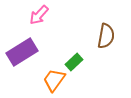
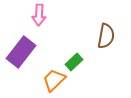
pink arrow: rotated 40 degrees counterclockwise
purple rectangle: moved 1 px left; rotated 20 degrees counterclockwise
orange trapezoid: rotated 10 degrees clockwise
